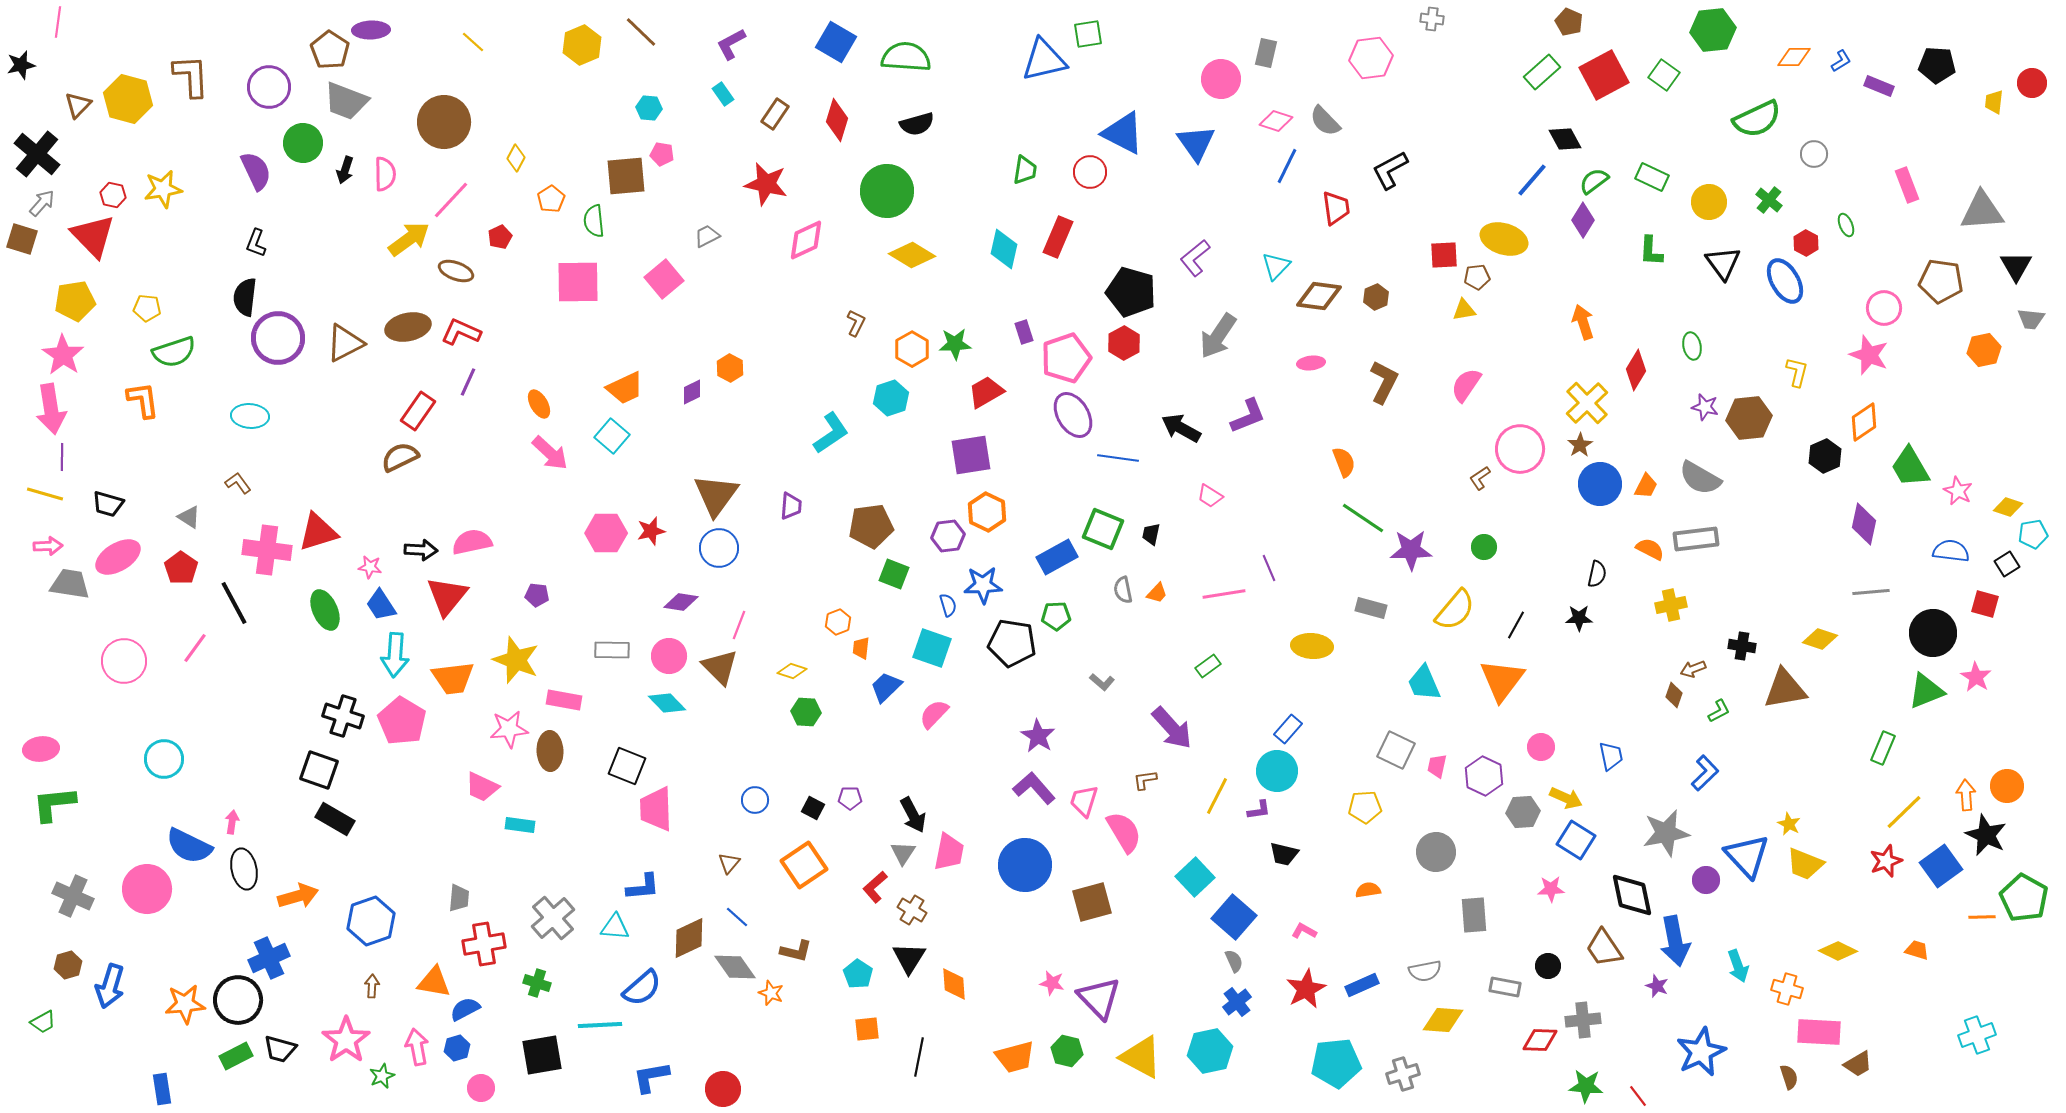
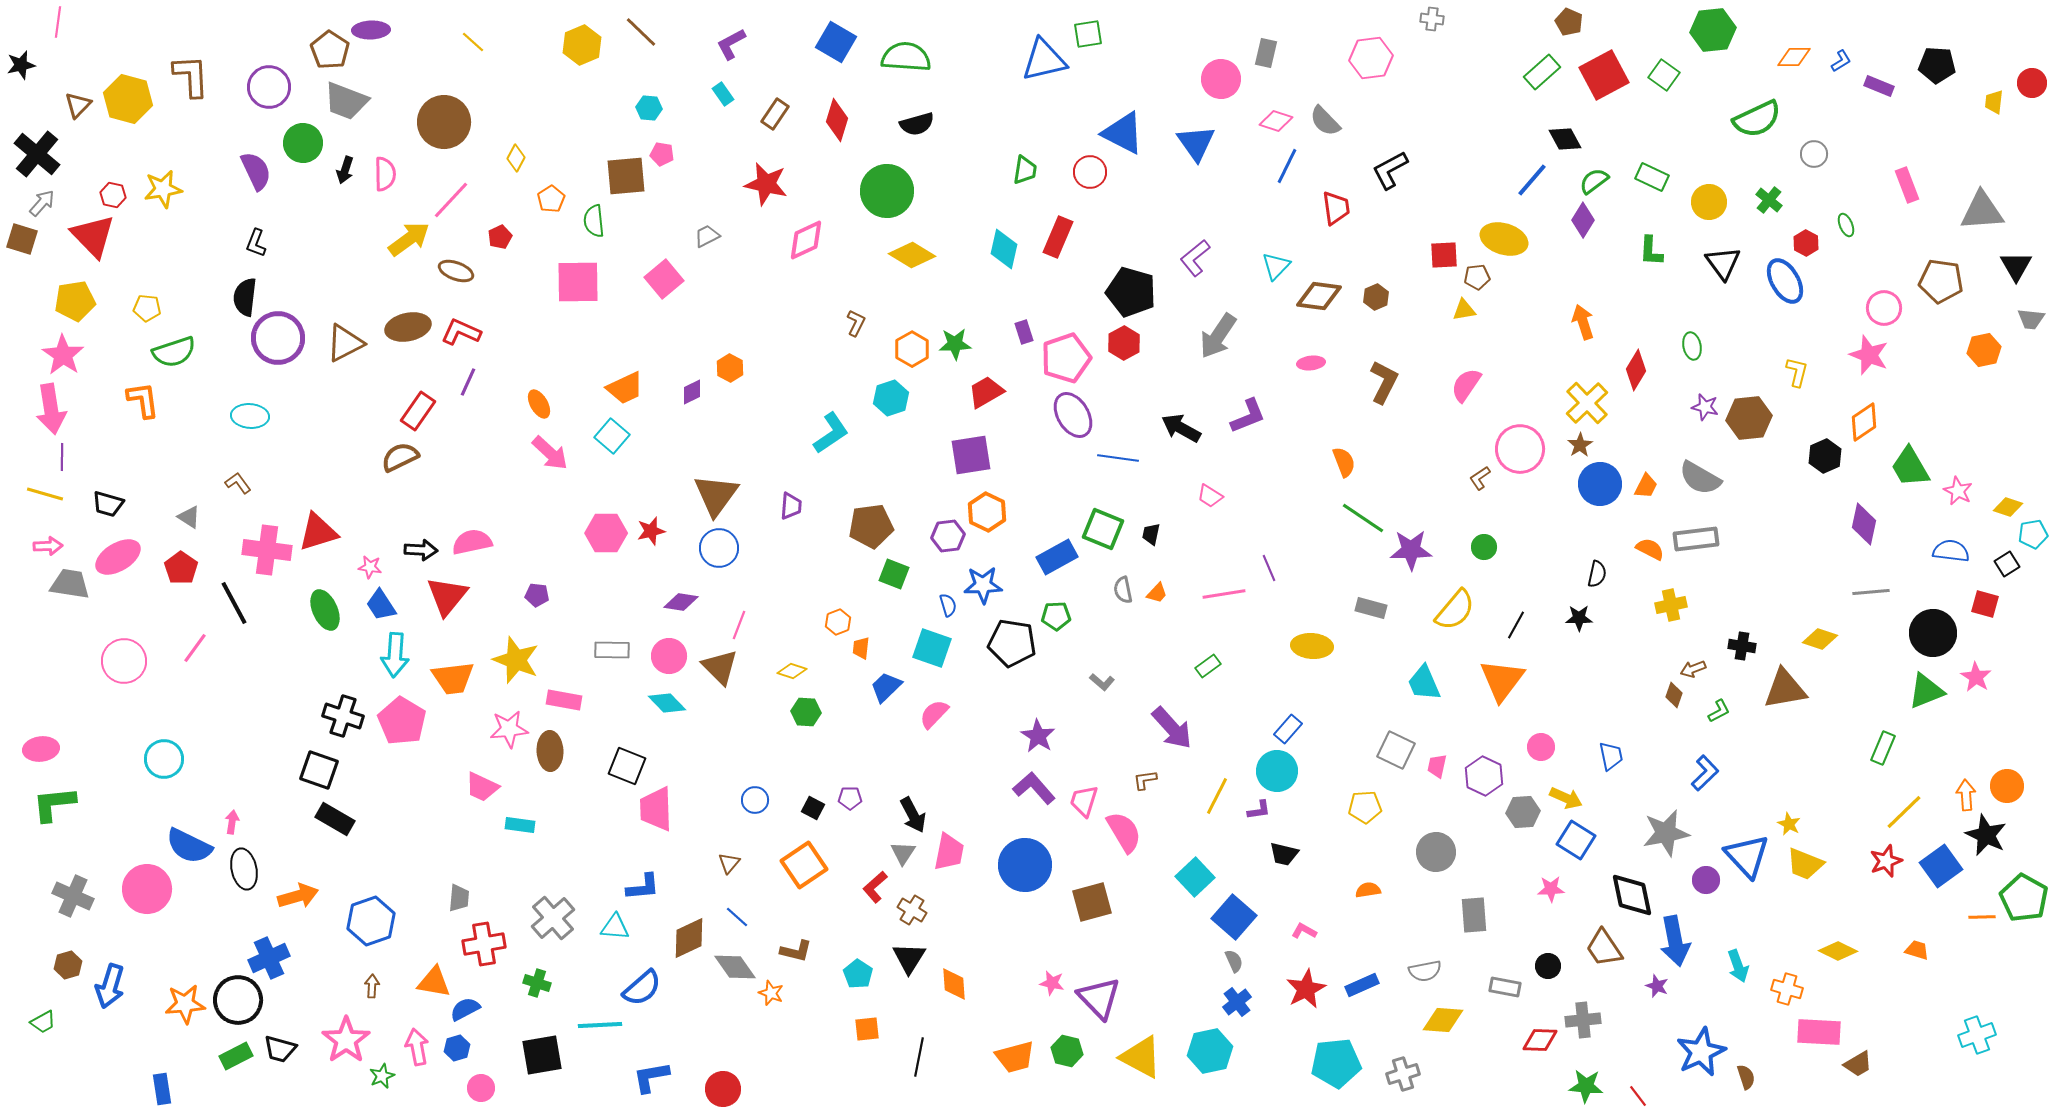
brown semicircle at (1789, 1077): moved 43 px left
